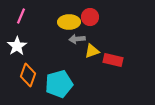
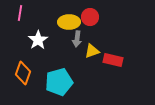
pink line: moved 1 px left, 3 px up; rotated 14 degrees counterclockwise
gray arrow: rotated 77 degrees counterclockwise
white star: moved 21 px right, 6 px up
orange diamond: moved 5 px left, 2 px up
cyan pentagon: moved 2 px up
